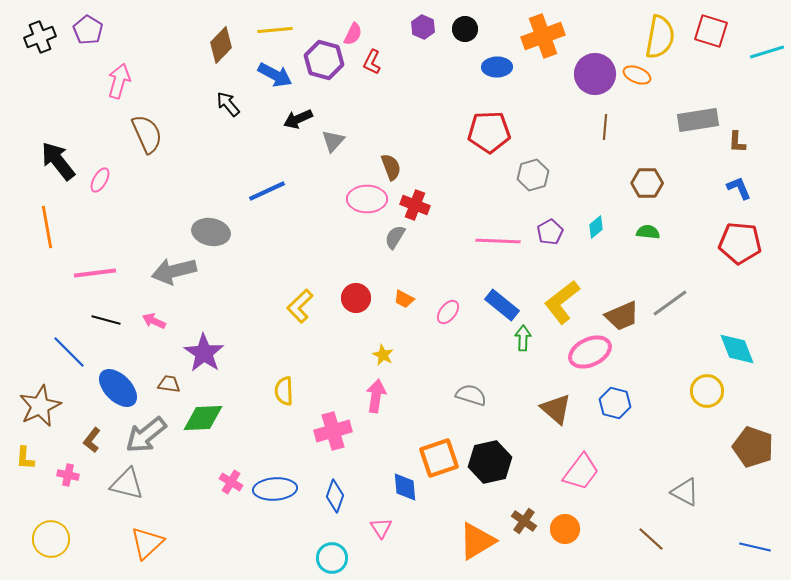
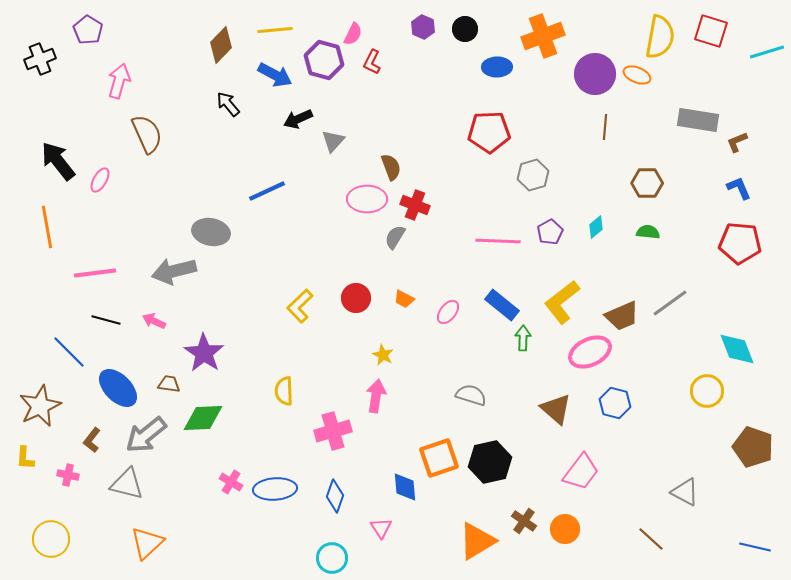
black cross at (40, 37): moved 22 px down
gray rectangle at (698, 120): rotated 18 degrees clockwise
brown L-shape at (737, 142): rotated 65 degrees clockwise
